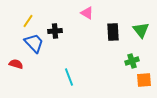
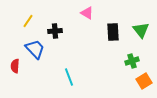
blue trapezoid: moved 1 px right, 6 px down
red semicircle: moved 1 px left, 2 px down; rotated 104 degrees counterclockwise
orange square: moved 1 px down; rotated 28 degrees counterclockwise
